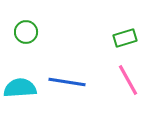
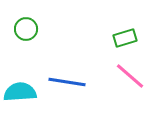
green circle: moved 3 px up
pink line: moved 2 px right, 4 px up; rotated 20 degrees counterclockwise
cyan semicircle: moved 4 px down
